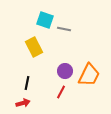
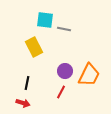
cyan square: rotated 12 degrees counterclockwise
red arrow: rotated 32 degrees clockwise
